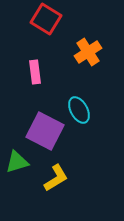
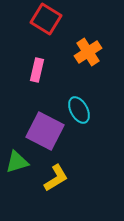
pink rectangle: moved 2 px right, 2 px up; rotated 20 degrees clockwise
